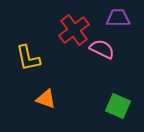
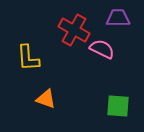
red cross: rotated 24 degrees counterclockwise
yellow L-shape: rotated 8 degrees clockwise
green square: rotated 20 degrees counterclockwise
